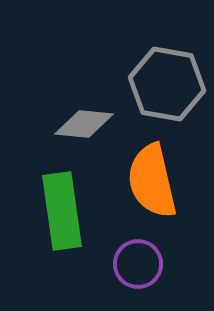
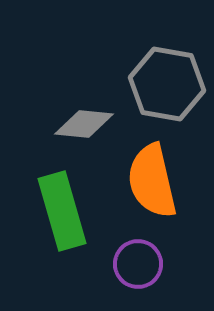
green rectangle: rotated 8 degrees counterclockwise
